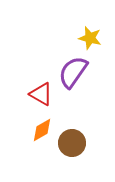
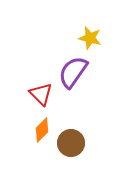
red triangle: rotated 15 degrees clockwise
orange diamond: rotated 15 degrees counterclockwise
brown circle: moved 1 px left
